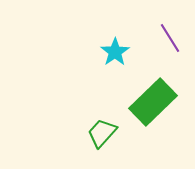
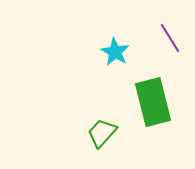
cyan star: rotated 8 degrees counterclockwise
green rectangle: rotated 60 degrees counterclockwise
